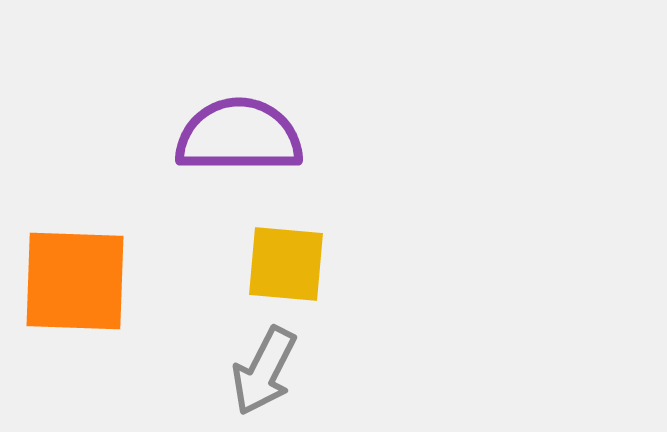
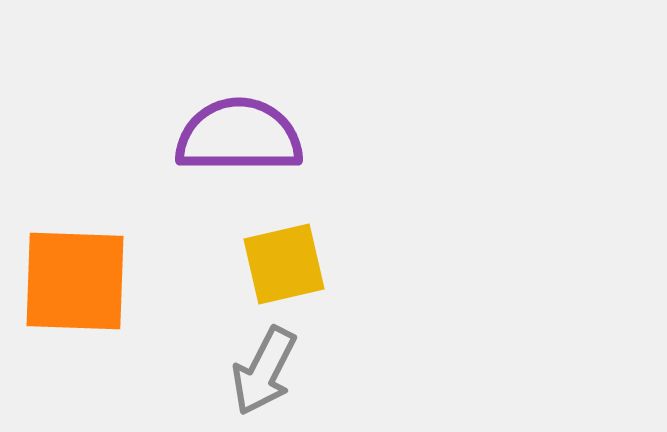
yellow square: moved 2 px left; rotated 18 degrees counterclockwise
